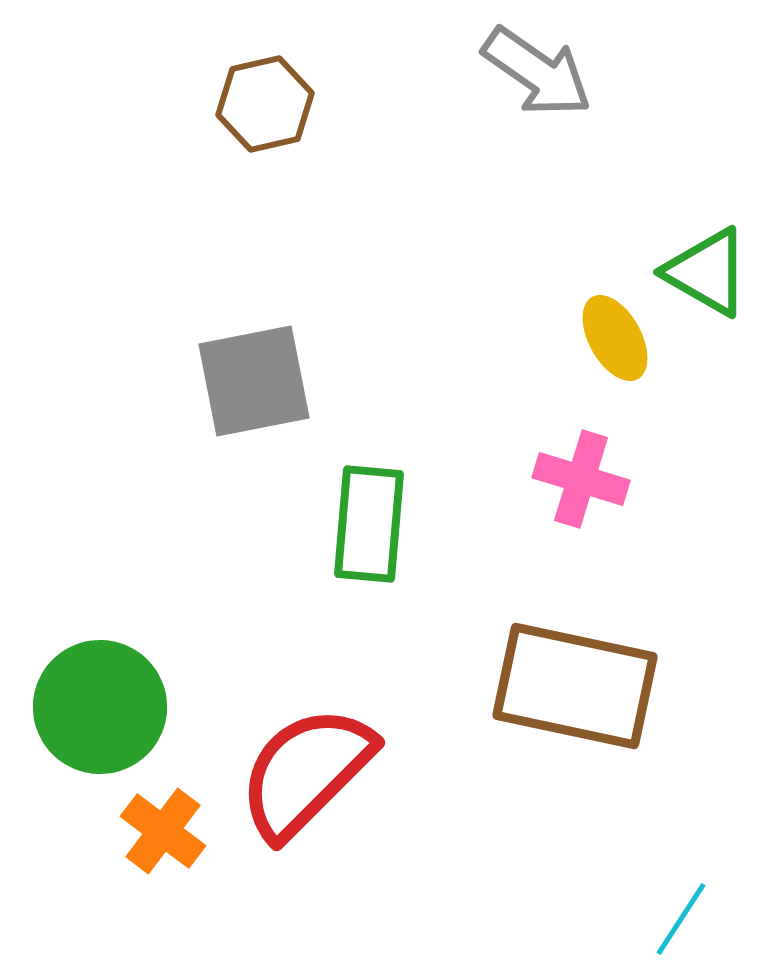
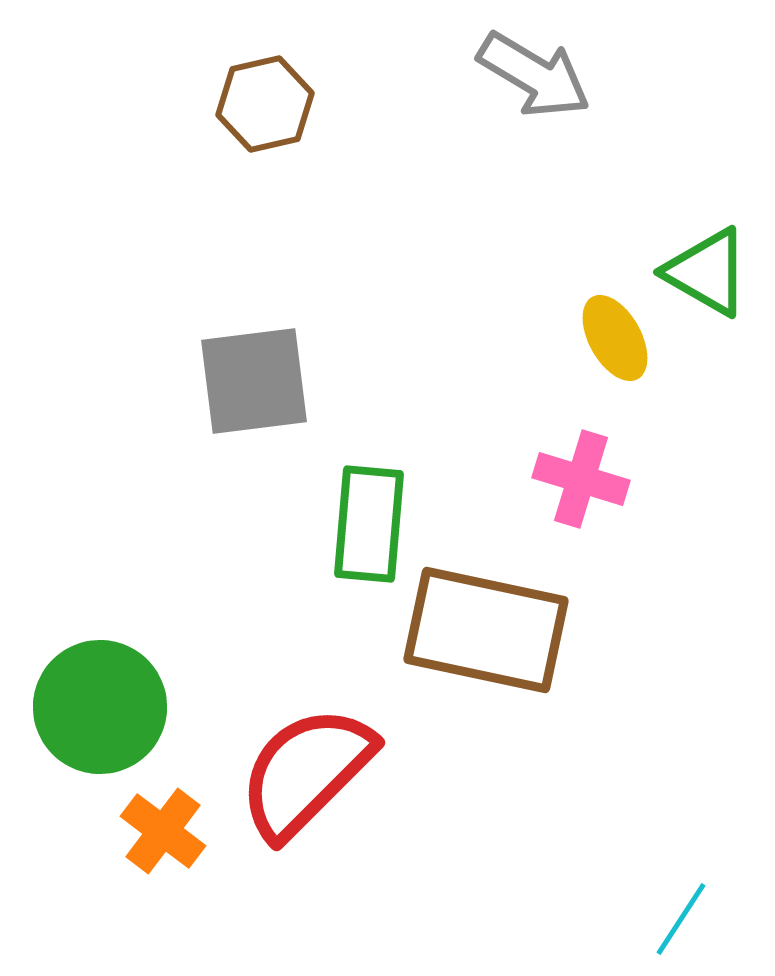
gray arrow: moved 3 px left, 3 px down; rotated 4 degrees counterclockwise
gray square: rotated 4 degrees clockwise
brown rectangle: moved 89 px left, 56 px up
